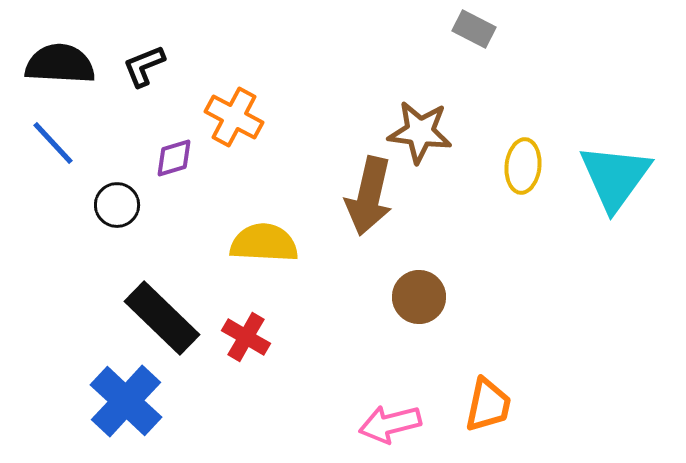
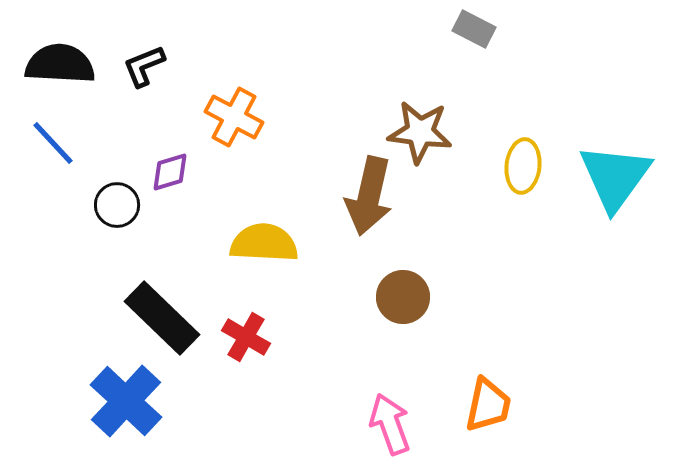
purple diamond: moved 4 px left, 14 px down
brown circle: moved 16 px left
pink arrow: rotated 84 degrees clockwise
